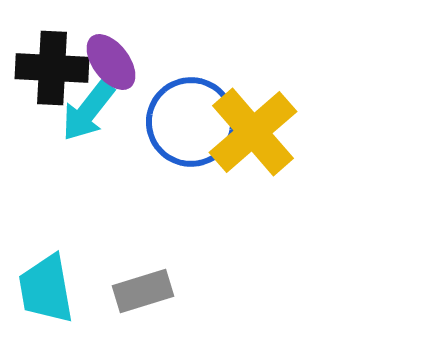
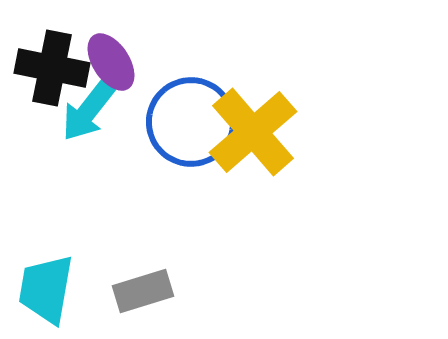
purple ellipse: rotated 4 degrees clockwise
black cross: rotated 8 degrees clockwise
cyan trapezoid: rotated 20 degrees clockwise
